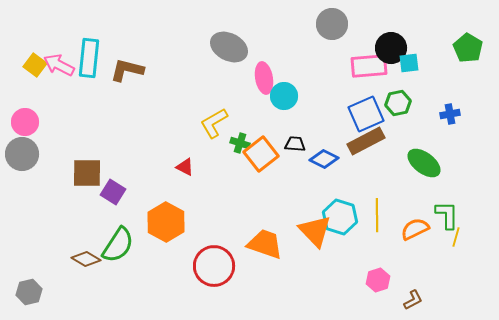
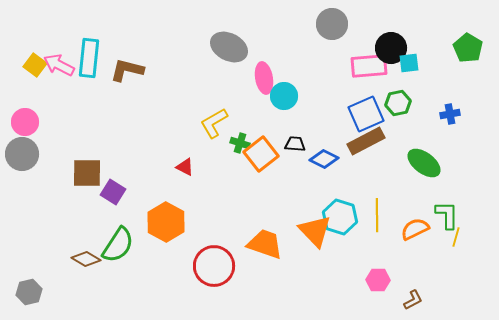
pink hexagon at (378, 280): rotated 20 degrees clockwise
